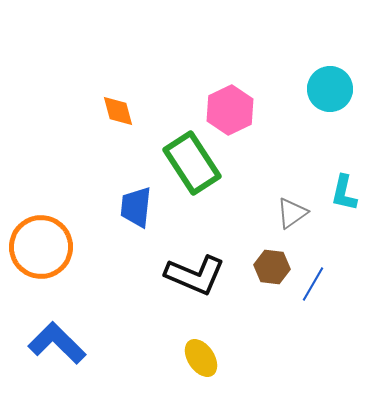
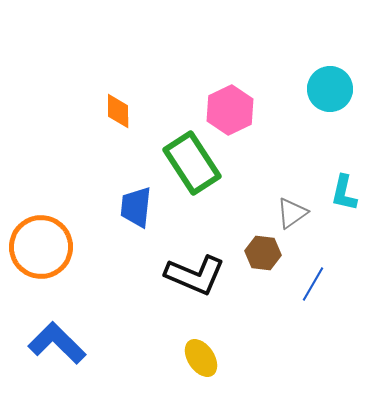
orange diamond: rotated 15 degrees clockwise
brown hexagon: moved 9 px left, 14 px up
